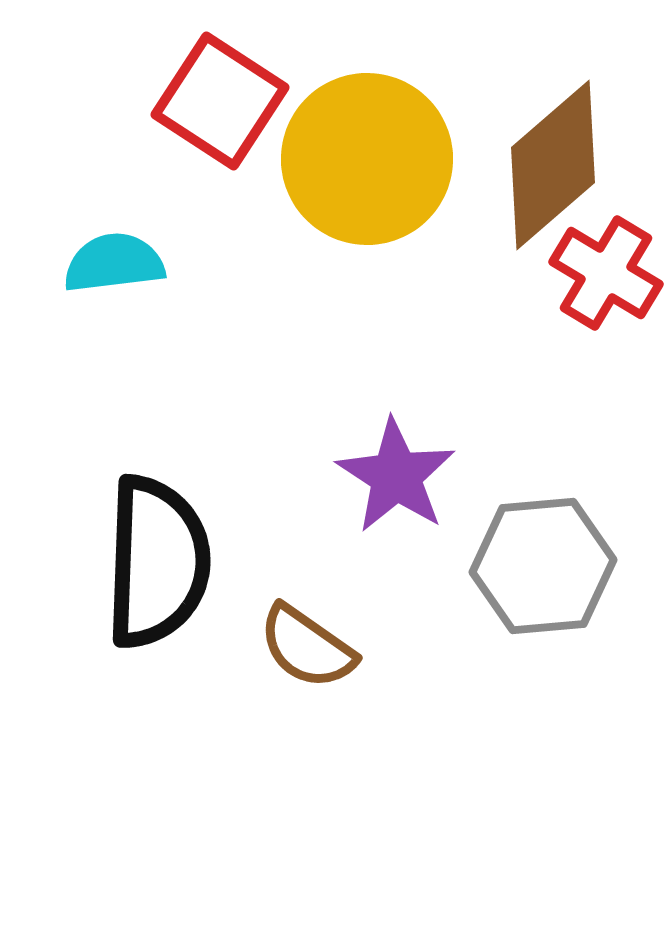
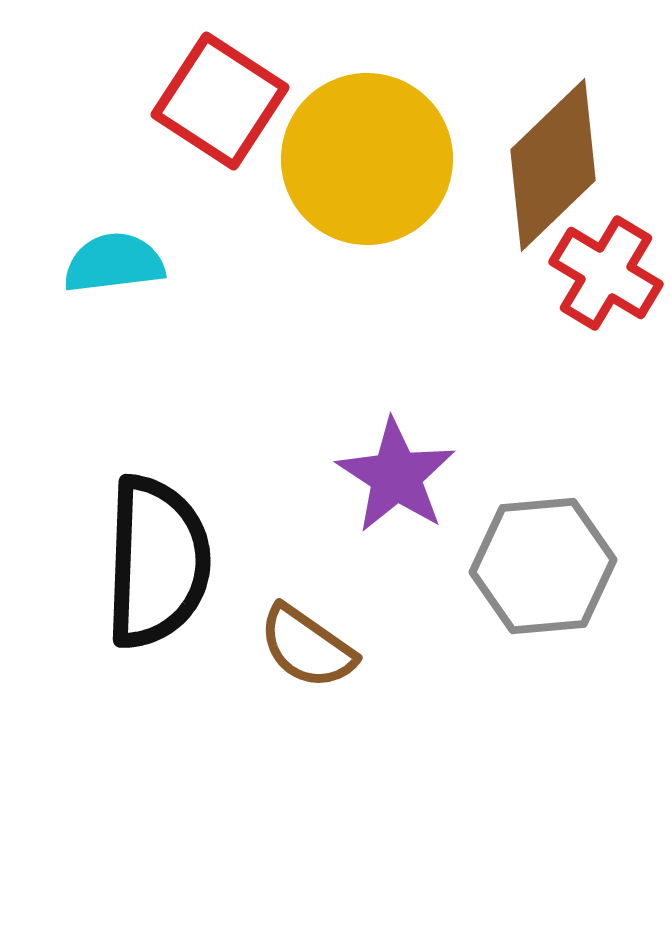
brown diamond: rotated 3 degrees counterclockwise
